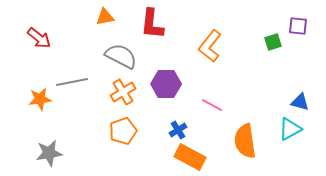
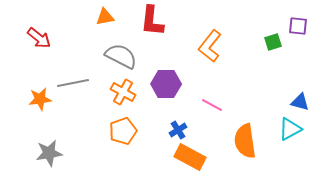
red L-shape: moved 3 px up
gray line: moved 1 px right, 1 px down
orange cross: rotated 30 degrees counterclockwise
